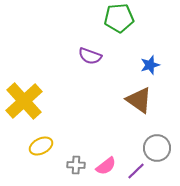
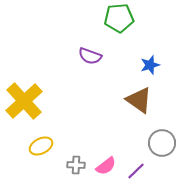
gray circle: moved 5 px right, 5 px up
